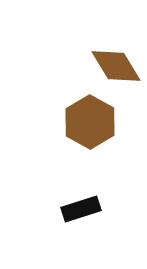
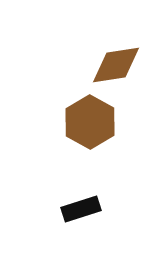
brown diamond: moved 1 px up; rotated 68 degrees counterclockwise
